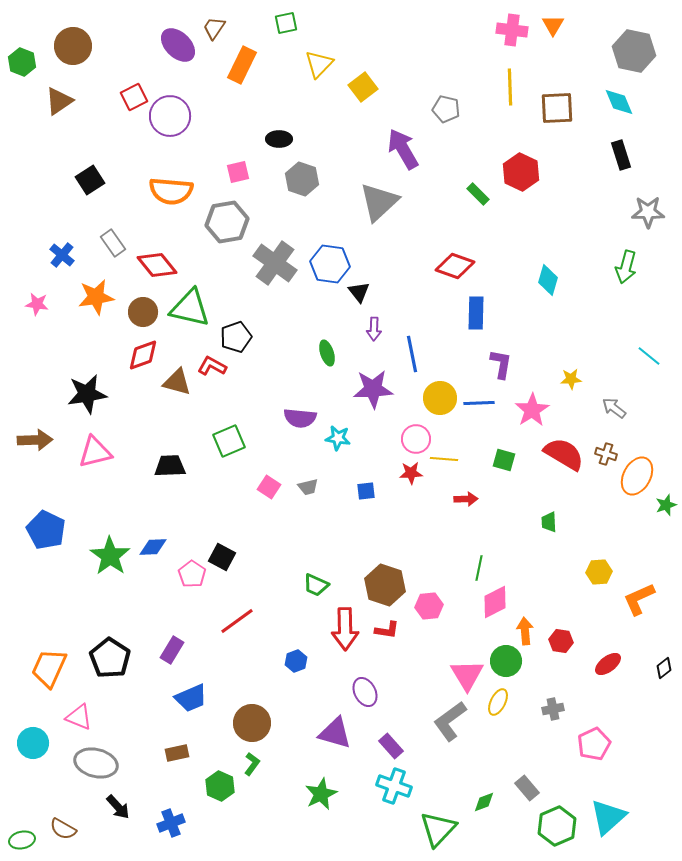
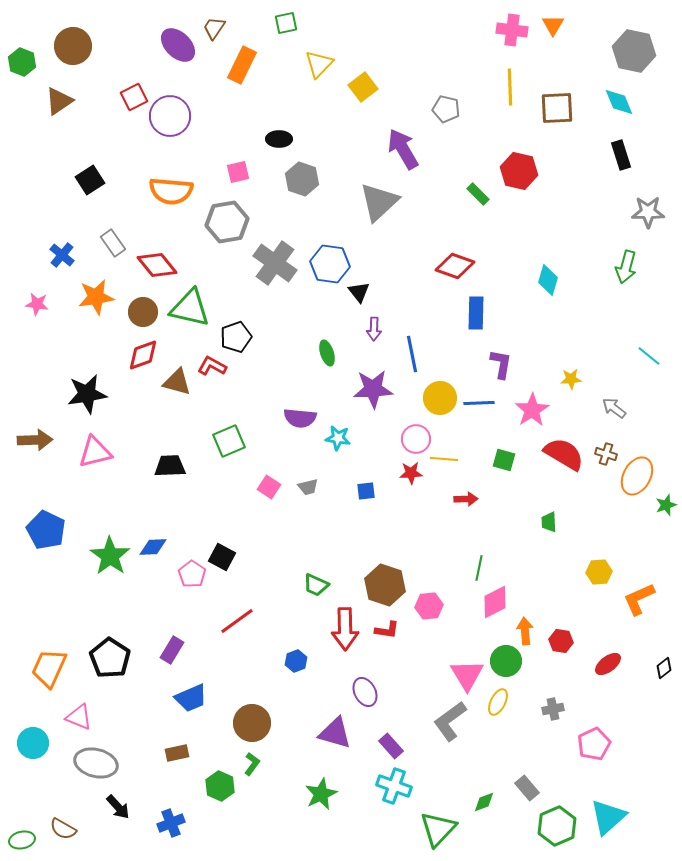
red hexagon at (521, 172): moved 2 px left, 1 px up; rotated 12 degrees counterclockwise
